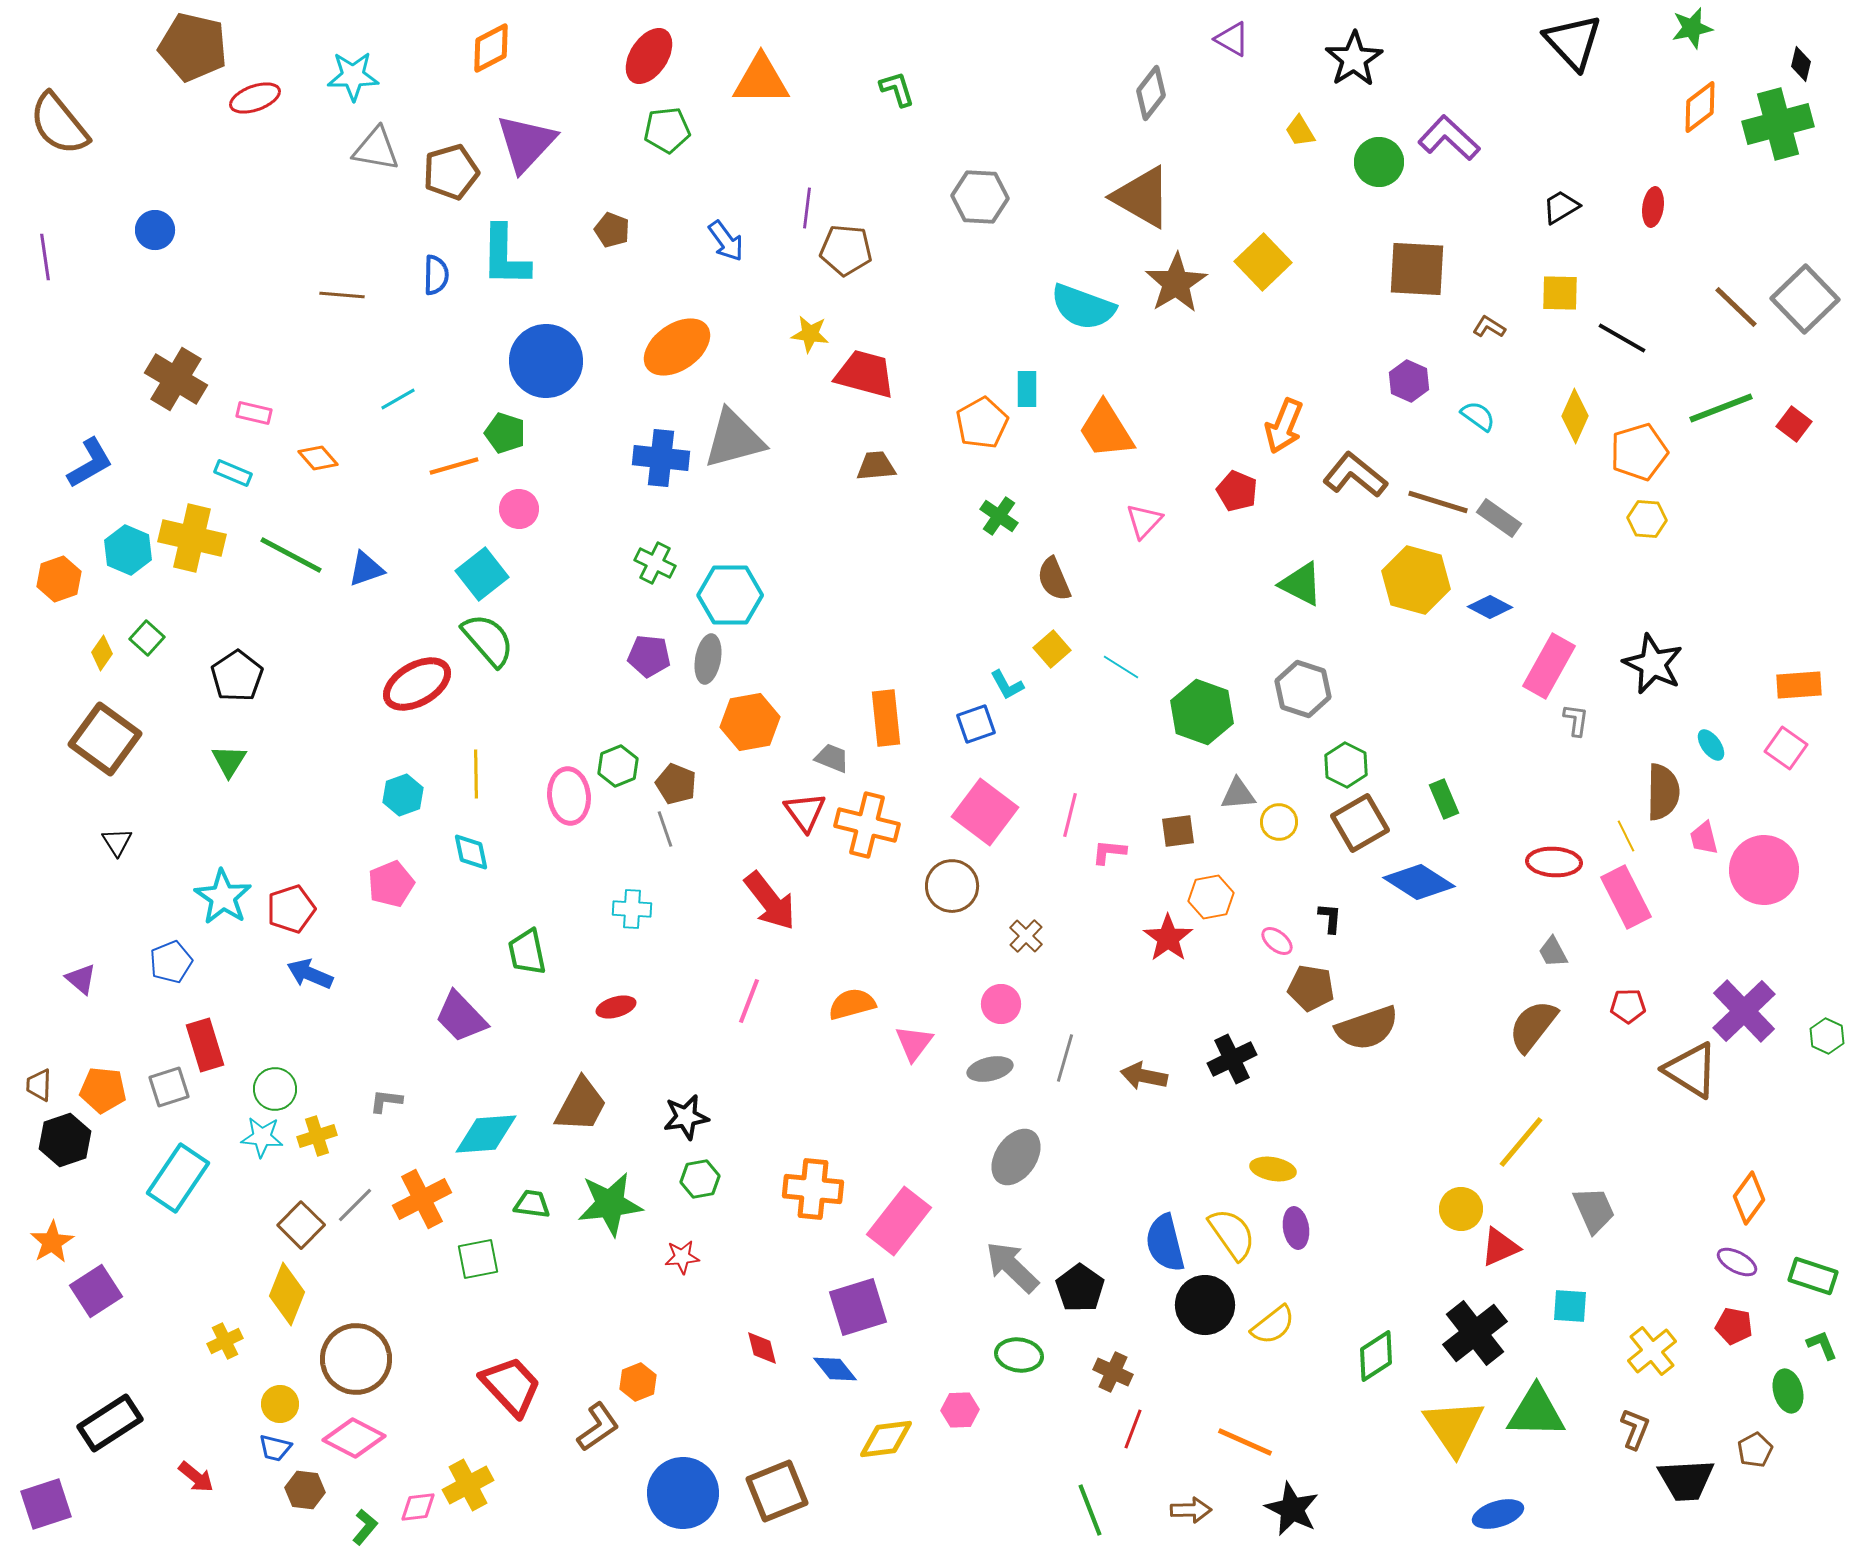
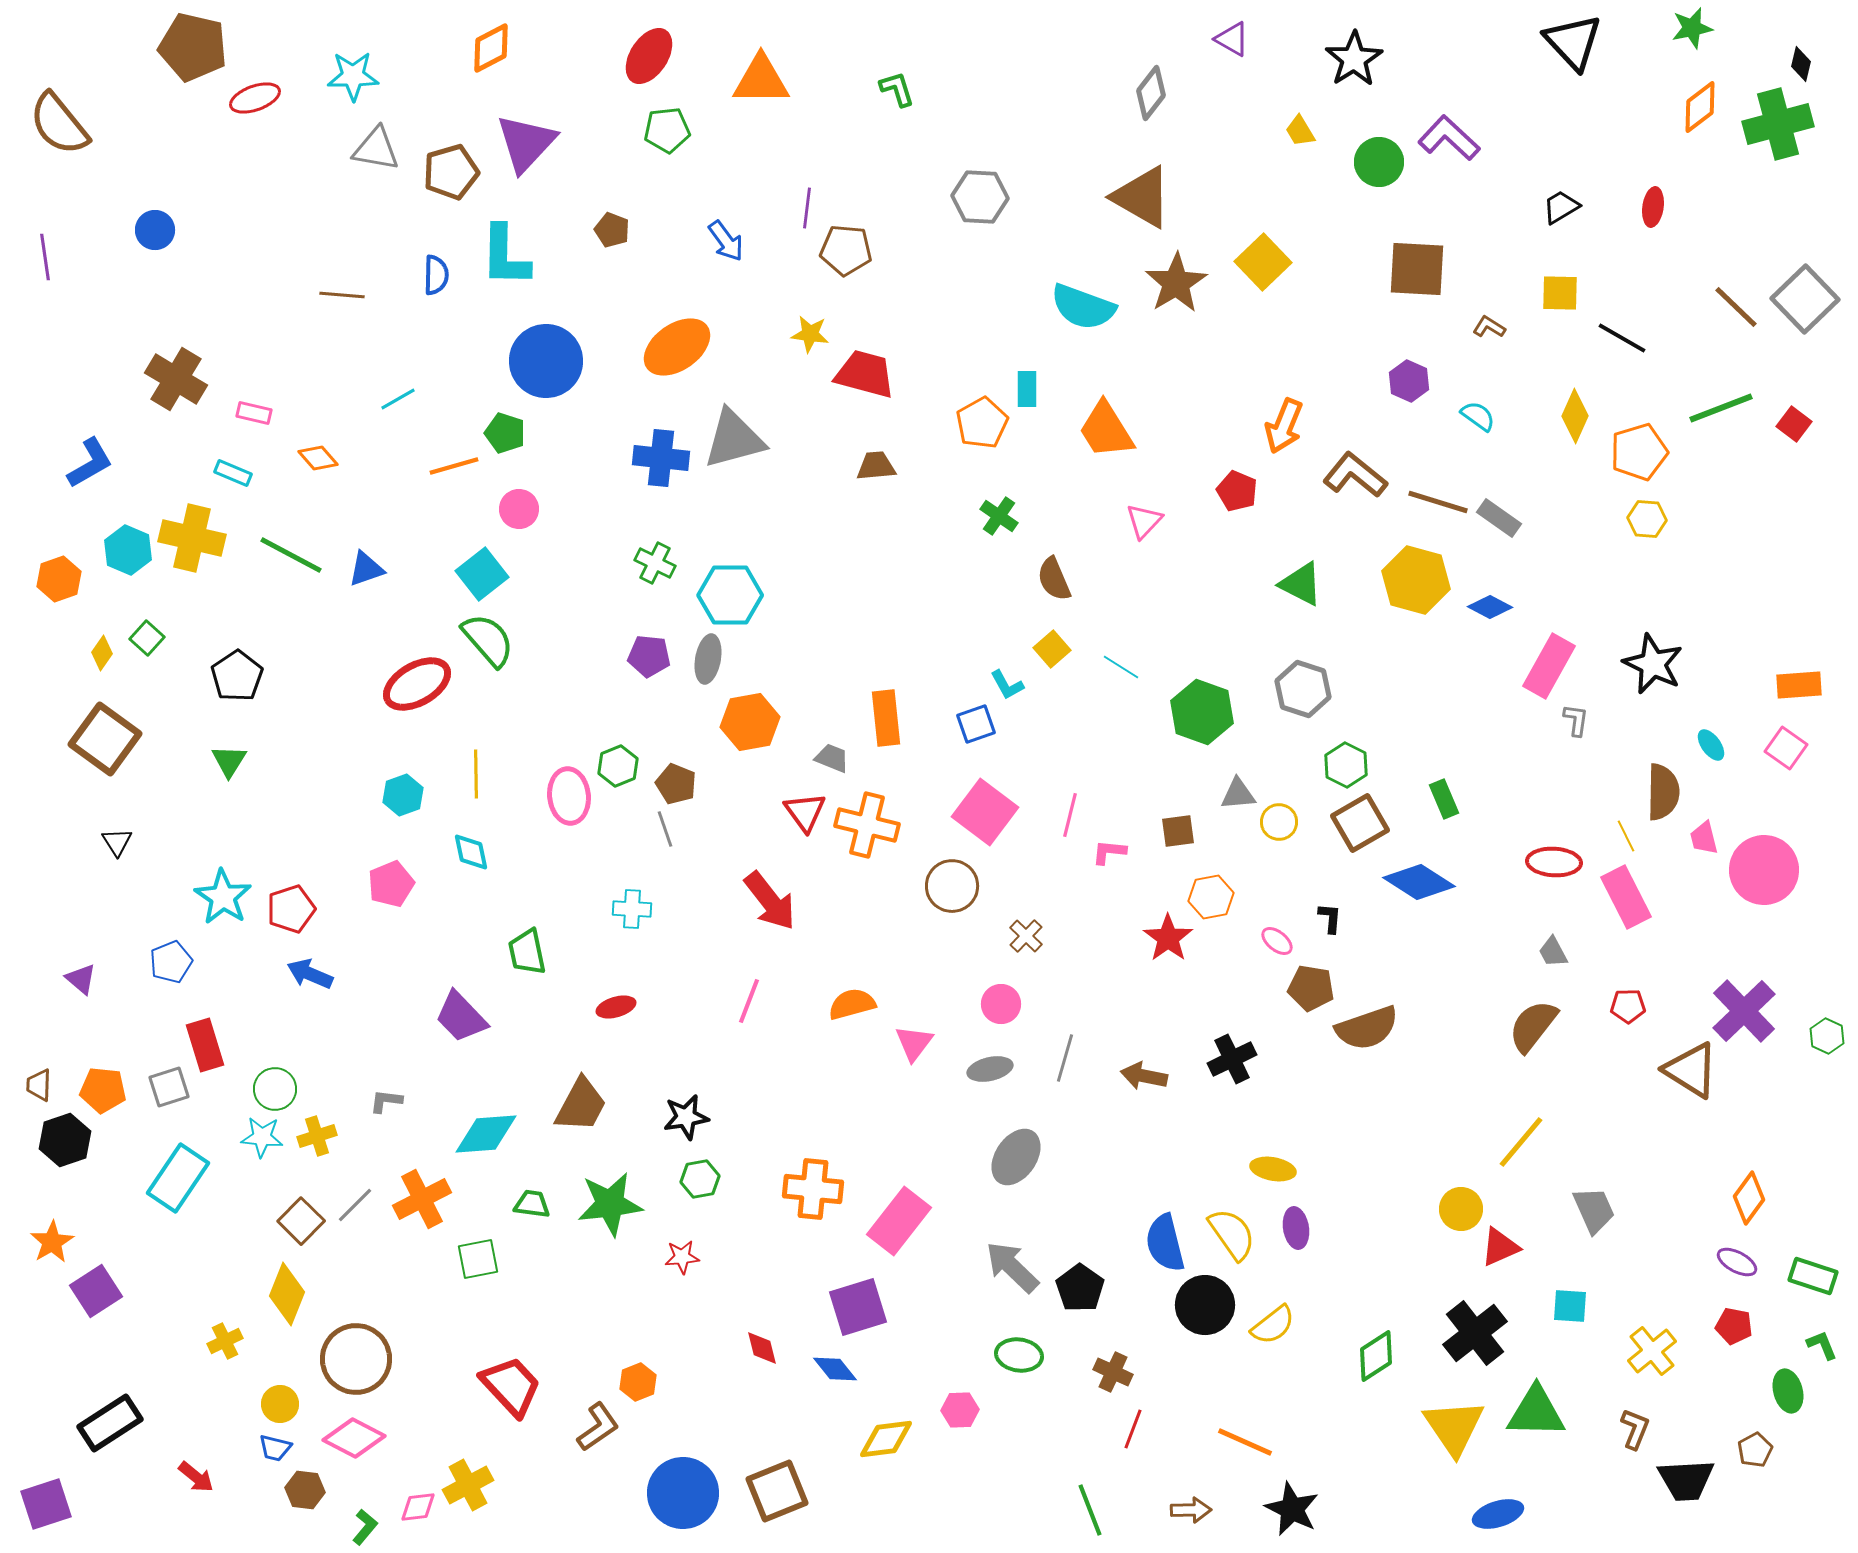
brown square at (301, 1225): moved 4 px up
